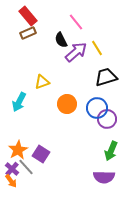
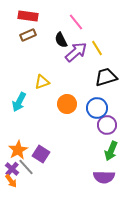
red rectangle: rotated 42 degrees counterclockwise
brown rectangle: moved 2 px down
purple circle: moved 6 px down
